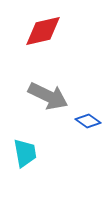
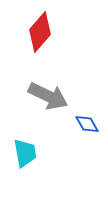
red diamond: moved 3 px left, 1 px down; rotated 36 degrees counterclockwise
blue diamond: moved 1 px left, 3 px down; rotated 25 degrees clockwise
